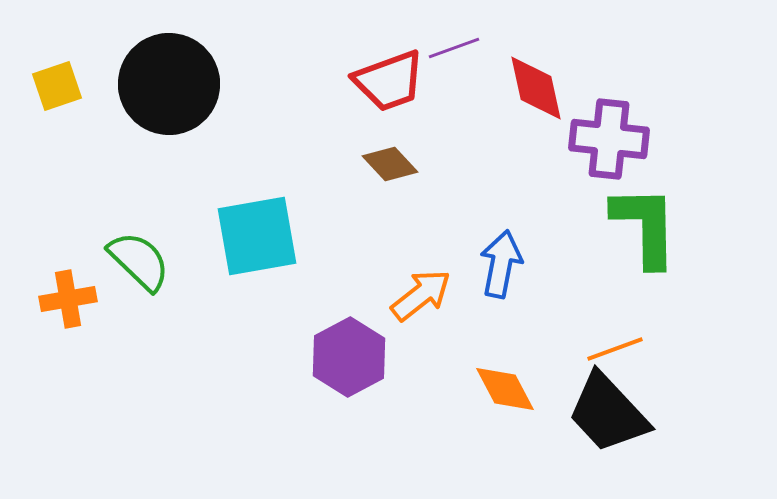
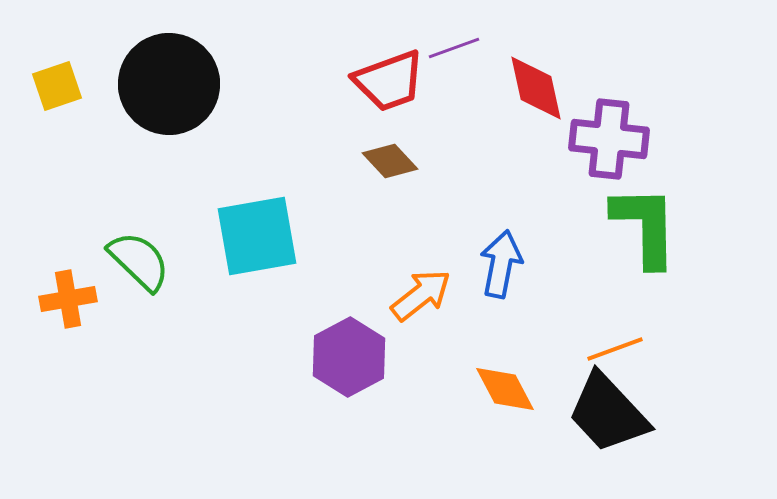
brown diamond: moved 3 px up
